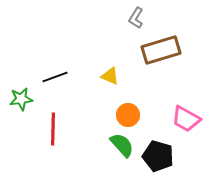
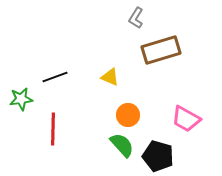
yellow triangle: moved 1 px down
